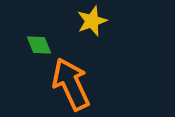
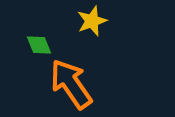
orange arrow: rotated 10 degrees counterclockwise
